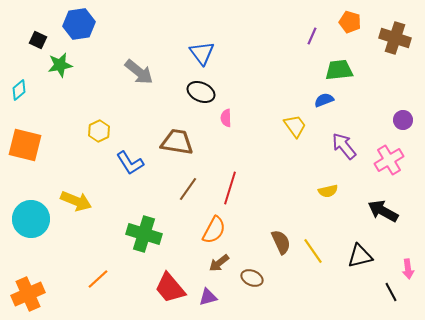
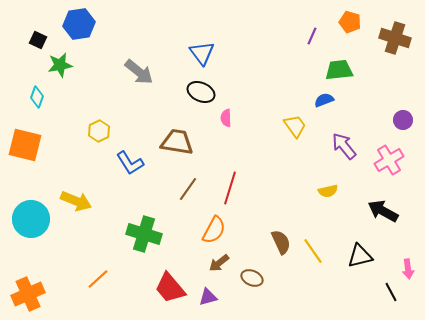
cyan diamond: moved 18 px right, 7 px down; rotated 30 degrees counterclockwise
